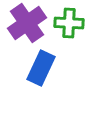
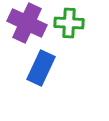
purple cross: rotated 30 degrees counterclockwise
